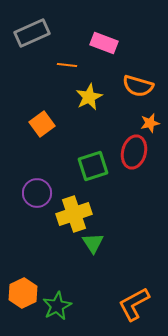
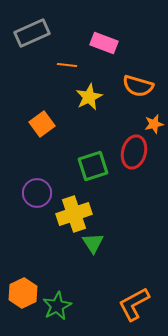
orange star: moved 4 px right, 1 px down
